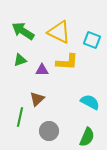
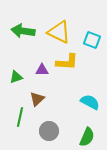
green arrow: rotated 25 degrees counterclockwise
green triangle: moved 4 px left, 17 px down
